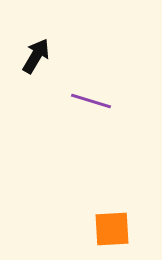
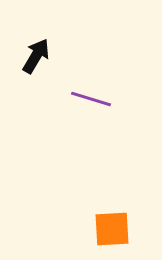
purple line: moved 2 px up
